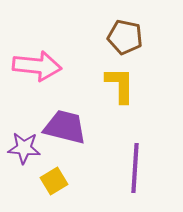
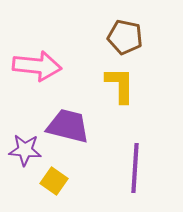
purple trapezoid: moved 3 px right, 1 px up
purple star: moved 1 px right, 2 px down
yellow square: rotated 24 degrees counterclockwise
